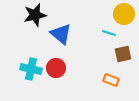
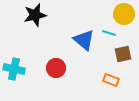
blue triangle: moved 23 px right, 6 px down
cyan cross: moved 17 px left
